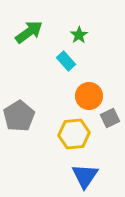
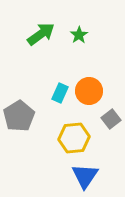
green arrow: moved 12 px right, 2 px down
cyan rectangle: moved 6 px left, 32 px down; rotated 66 degrees clockwise
orange circle: moved 5 px up
gray square: moved 1 px right, 1 px down; rotated 12 degrees counterclockwise
yellow hexagon: moved 4 px down
